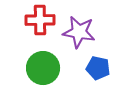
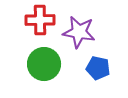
green circle: moved 1 px right, 4 px up
